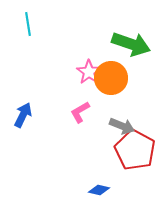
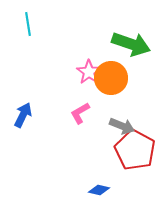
pink L-shape: moved 1 px down
